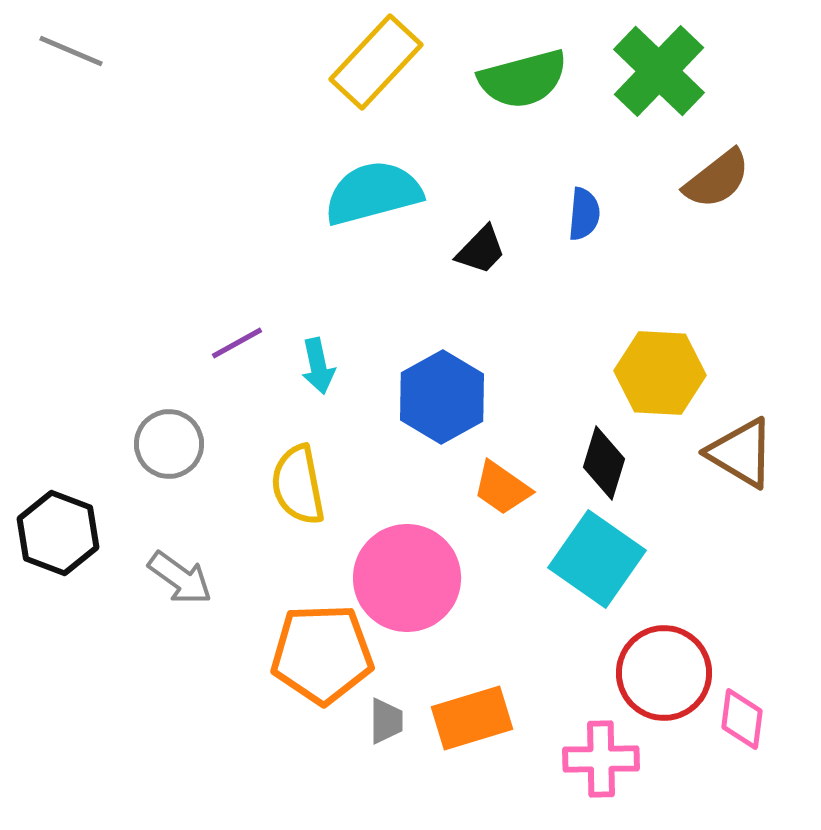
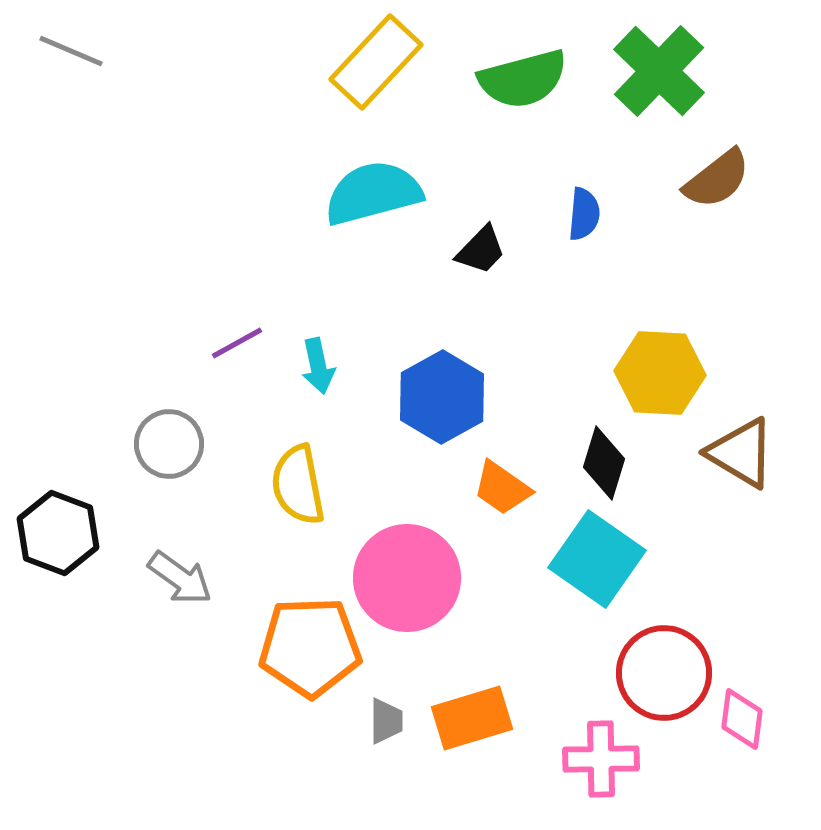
orange pentagon: moved 12 px left, 7 px up
